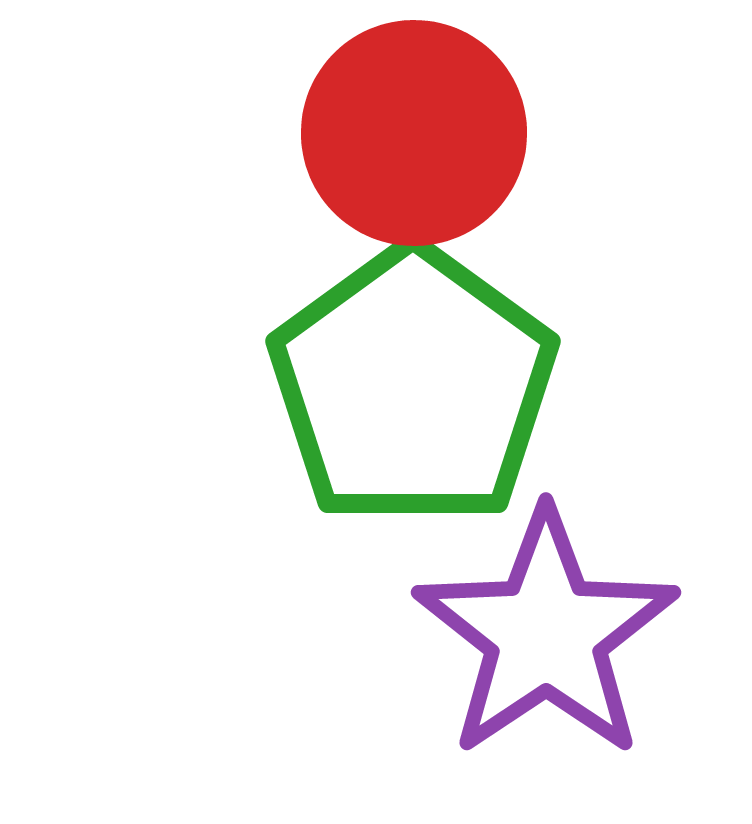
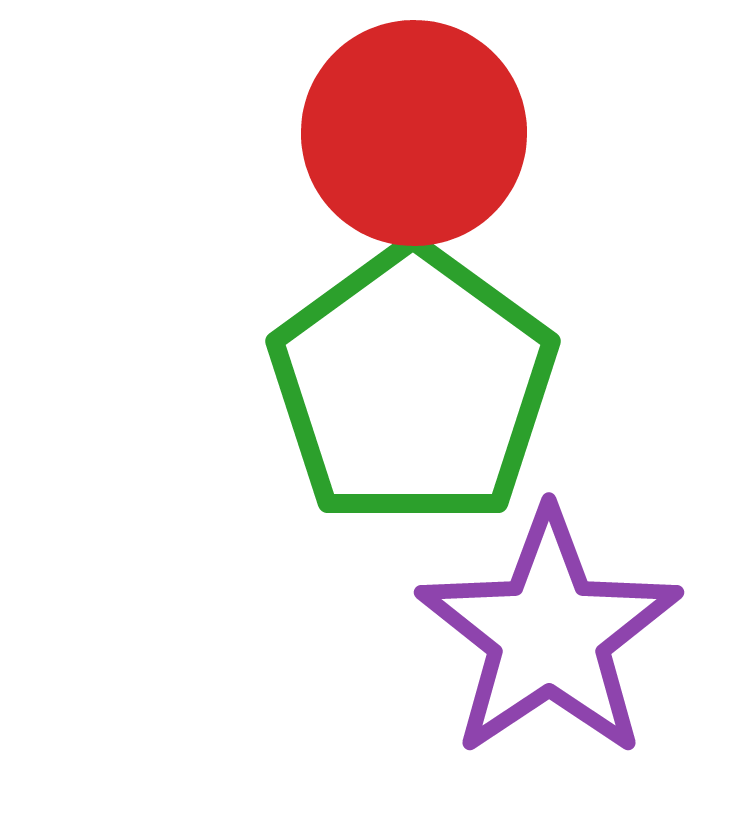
purple star: moved 3 px right
